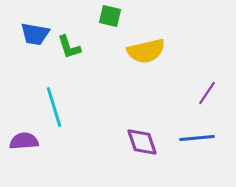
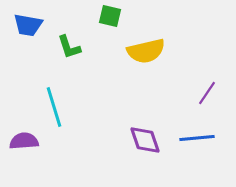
blue trapezoid: moved 7 px left, 9 px up
purple diamond: moved 3 px right, 2 px up
